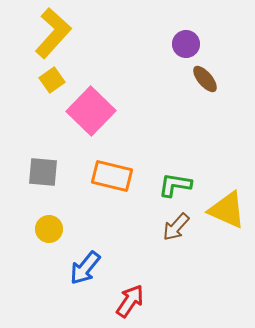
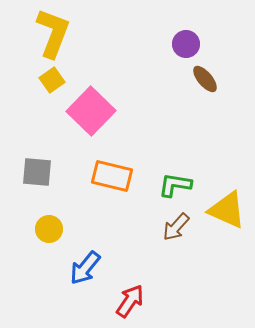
yellow L-shape: rotated 21 degrees counterclockwise
gray square: moved 6 px left
